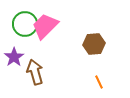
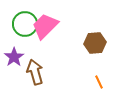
brown hexagon: moved 1 px right, 1 px up
